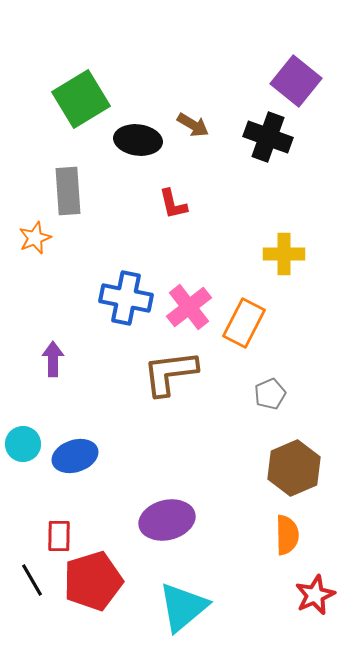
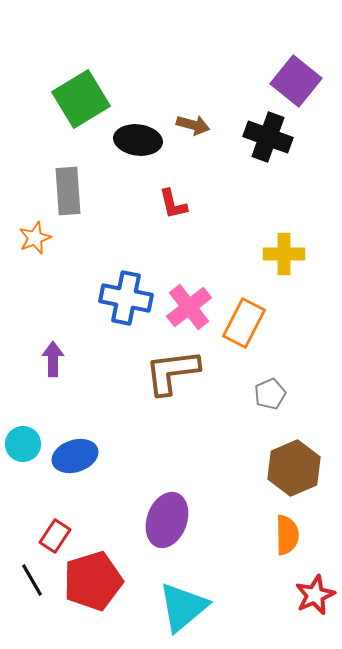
brown arrow: rotated 16 degrees counterclockwise
brown L-shape: moved 2 px right, 1 px up
purple ellipse: rotated 56 degrees counterclockwise
red rectangle: moved 4 px left; rotated 32 degrees clockwise
